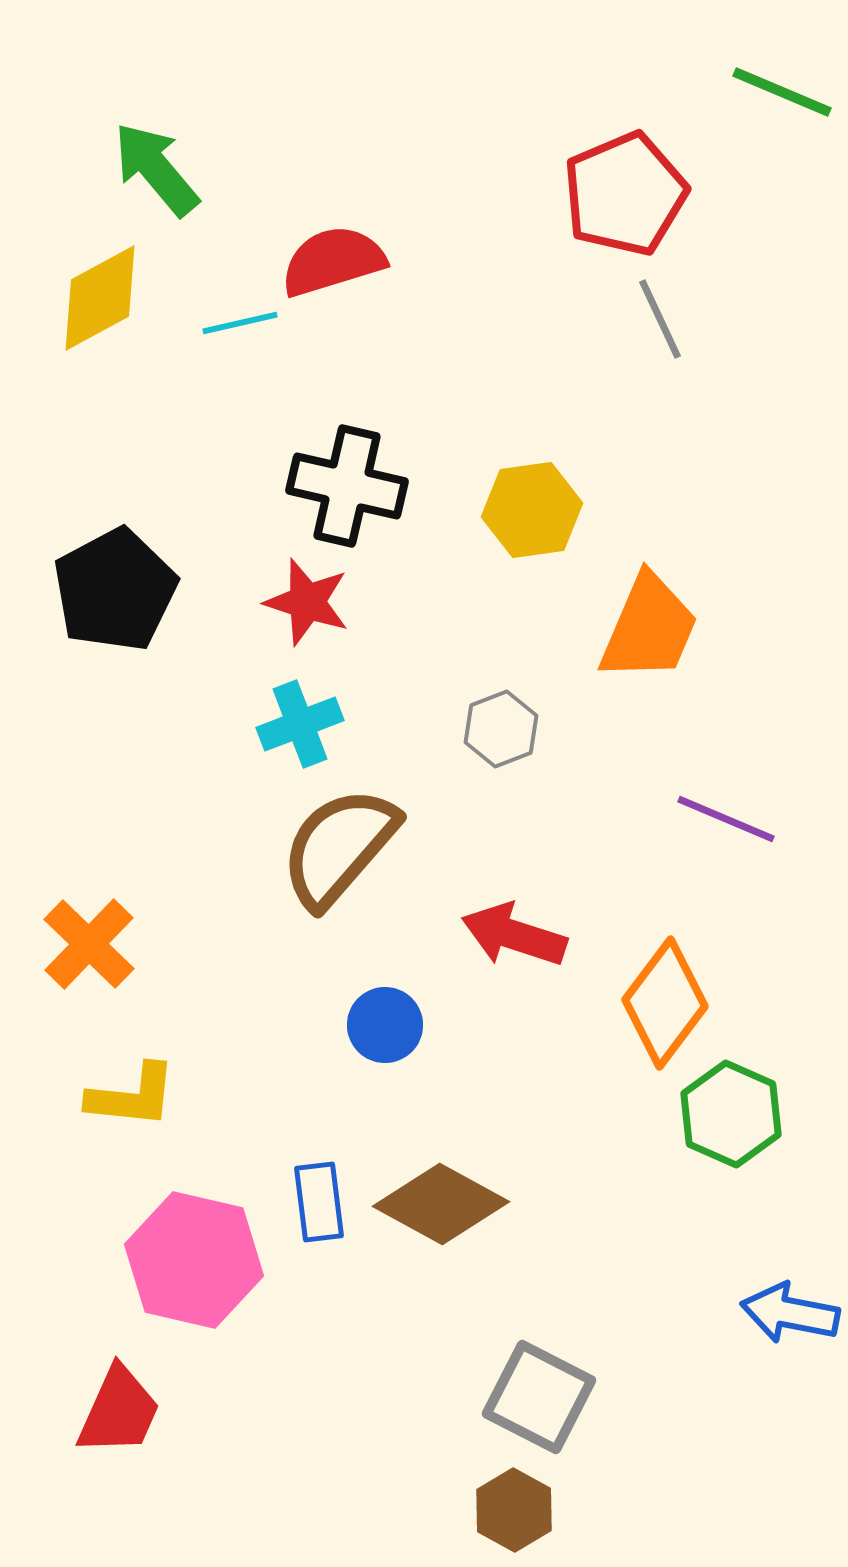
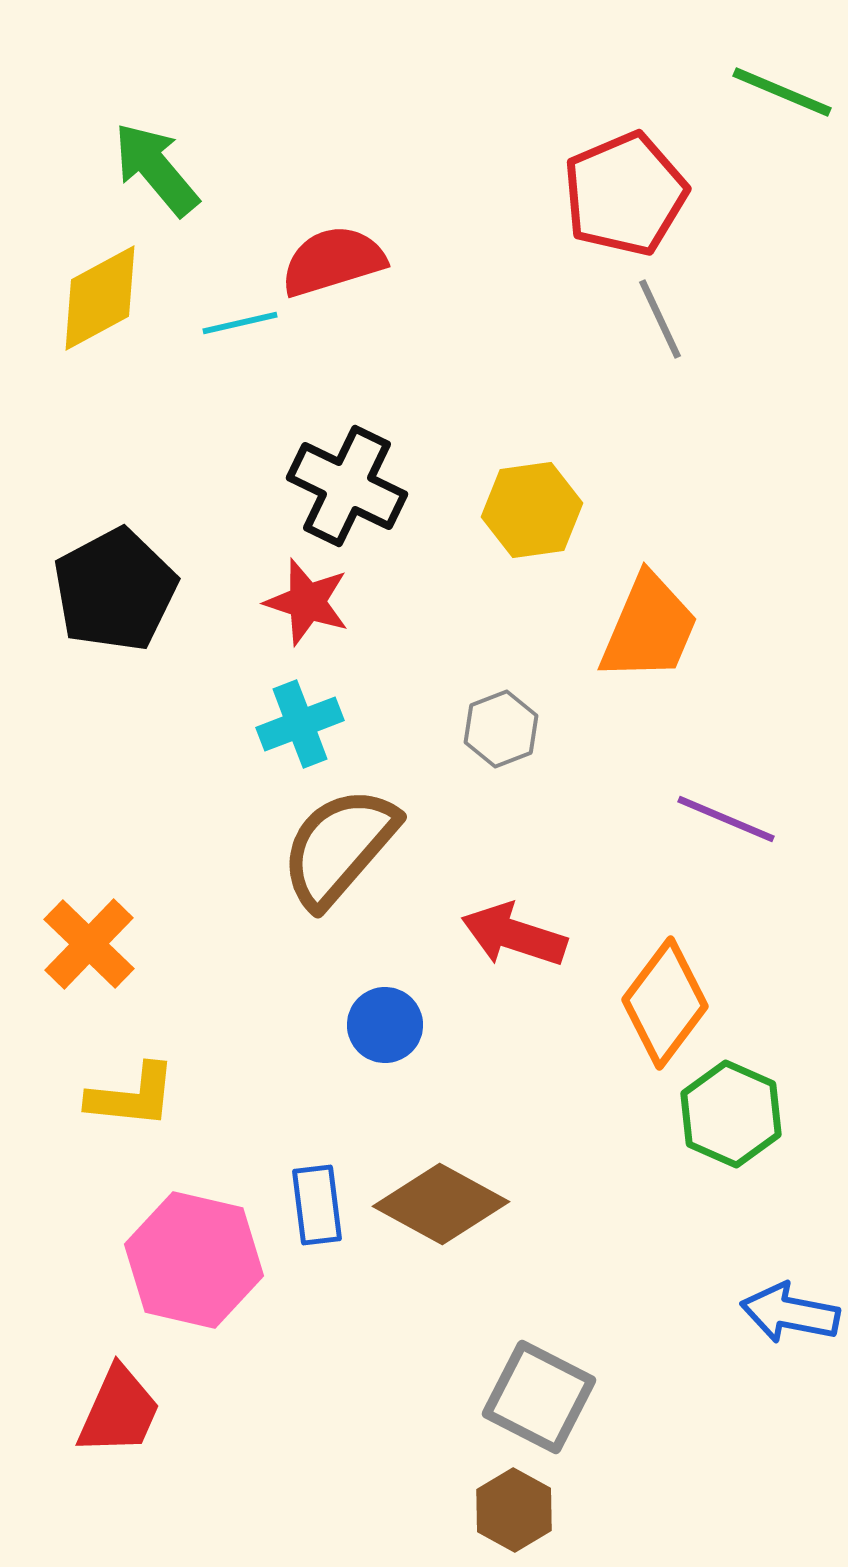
black cross: rotated 13 degrees clockwise
blue rectangle: moved 2 px left, 3 px down
